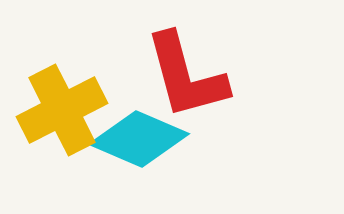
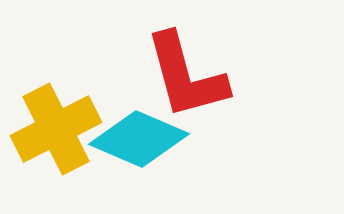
yellow cross: moved 6 px left, 19 px down
